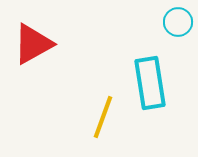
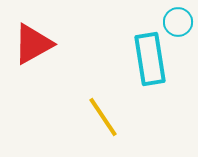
cyan rectangle: moved 24 px up
yellow line: rotated 54 degrees counterclockwise
